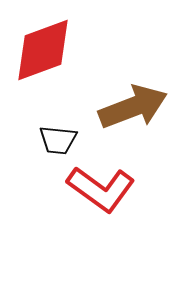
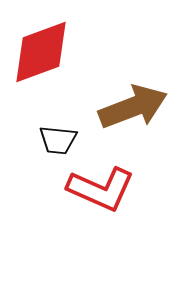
red diamond: moved 2 px left, 2 px down
red L-shape: rotated 12 degrees counterclockwise
